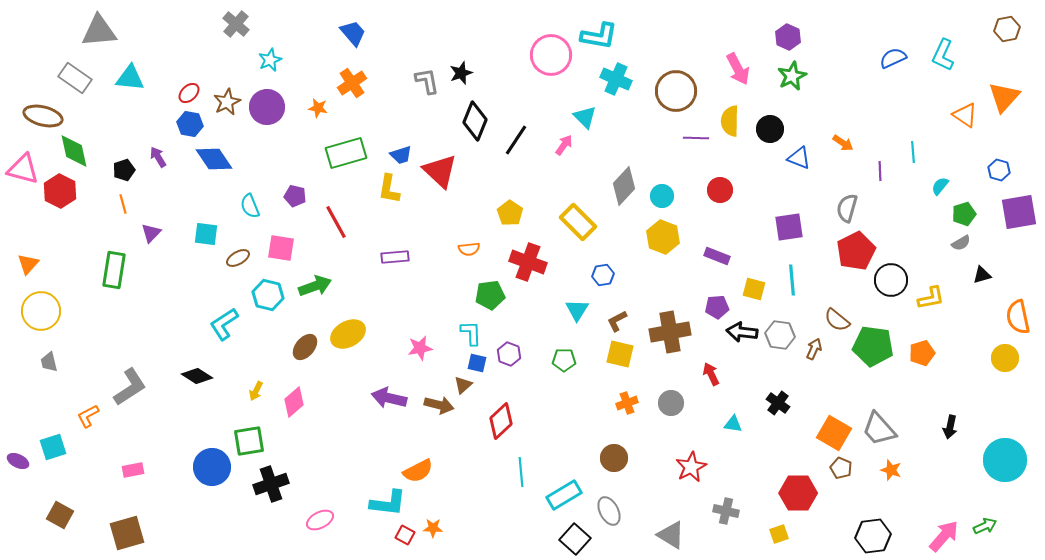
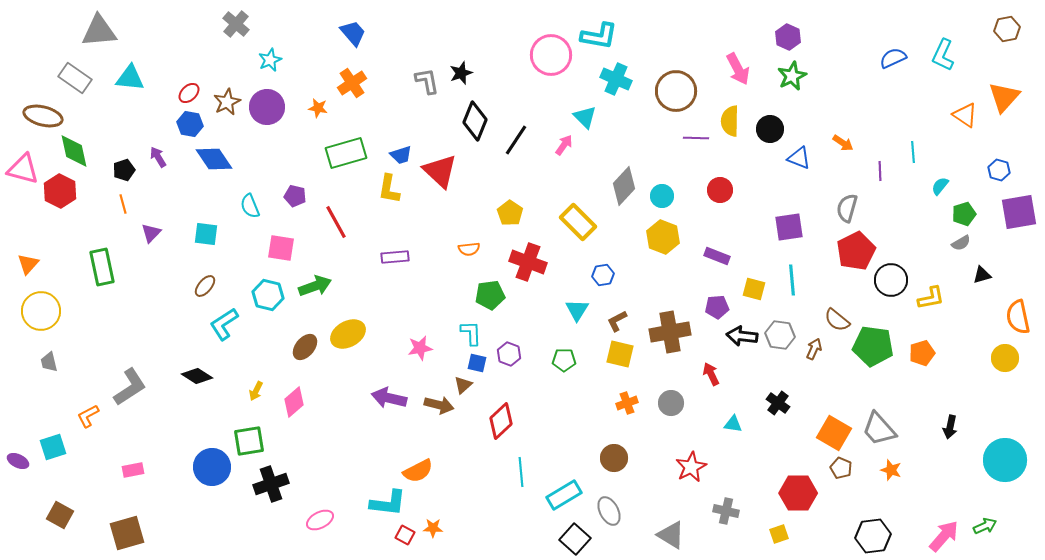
brown ellipse at (238, 258): moved 33 px left, 28 px down; rotated 20 degrees counterclockwise
green rectangle at (114, 270): moved 12 px left, 3 px up; rotated 21 degrees counterclockwise
black arrow at (742, 332): moved 4 px down
